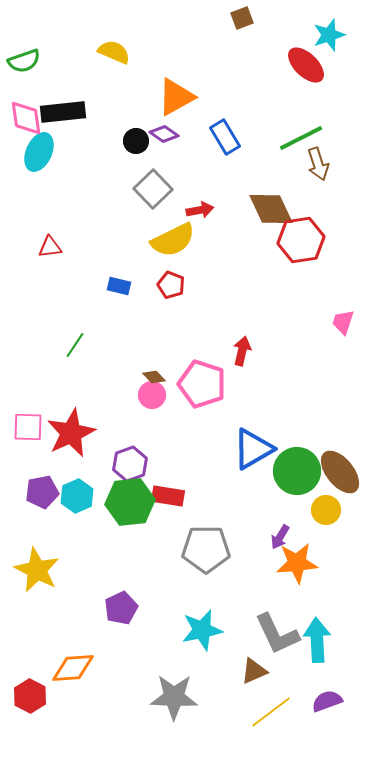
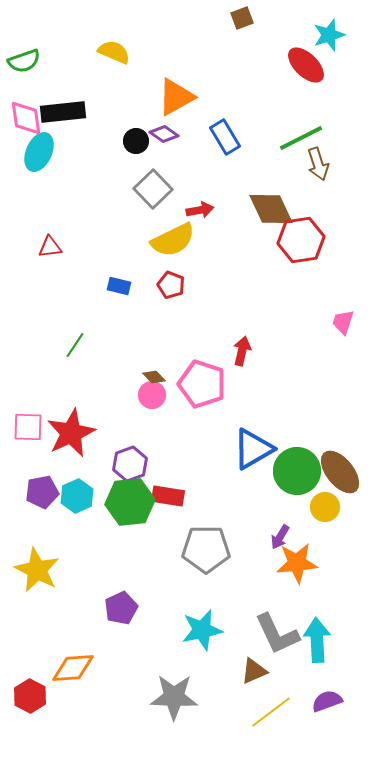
yellow circle at (326, 510): moved 1 px left, 3 px up
